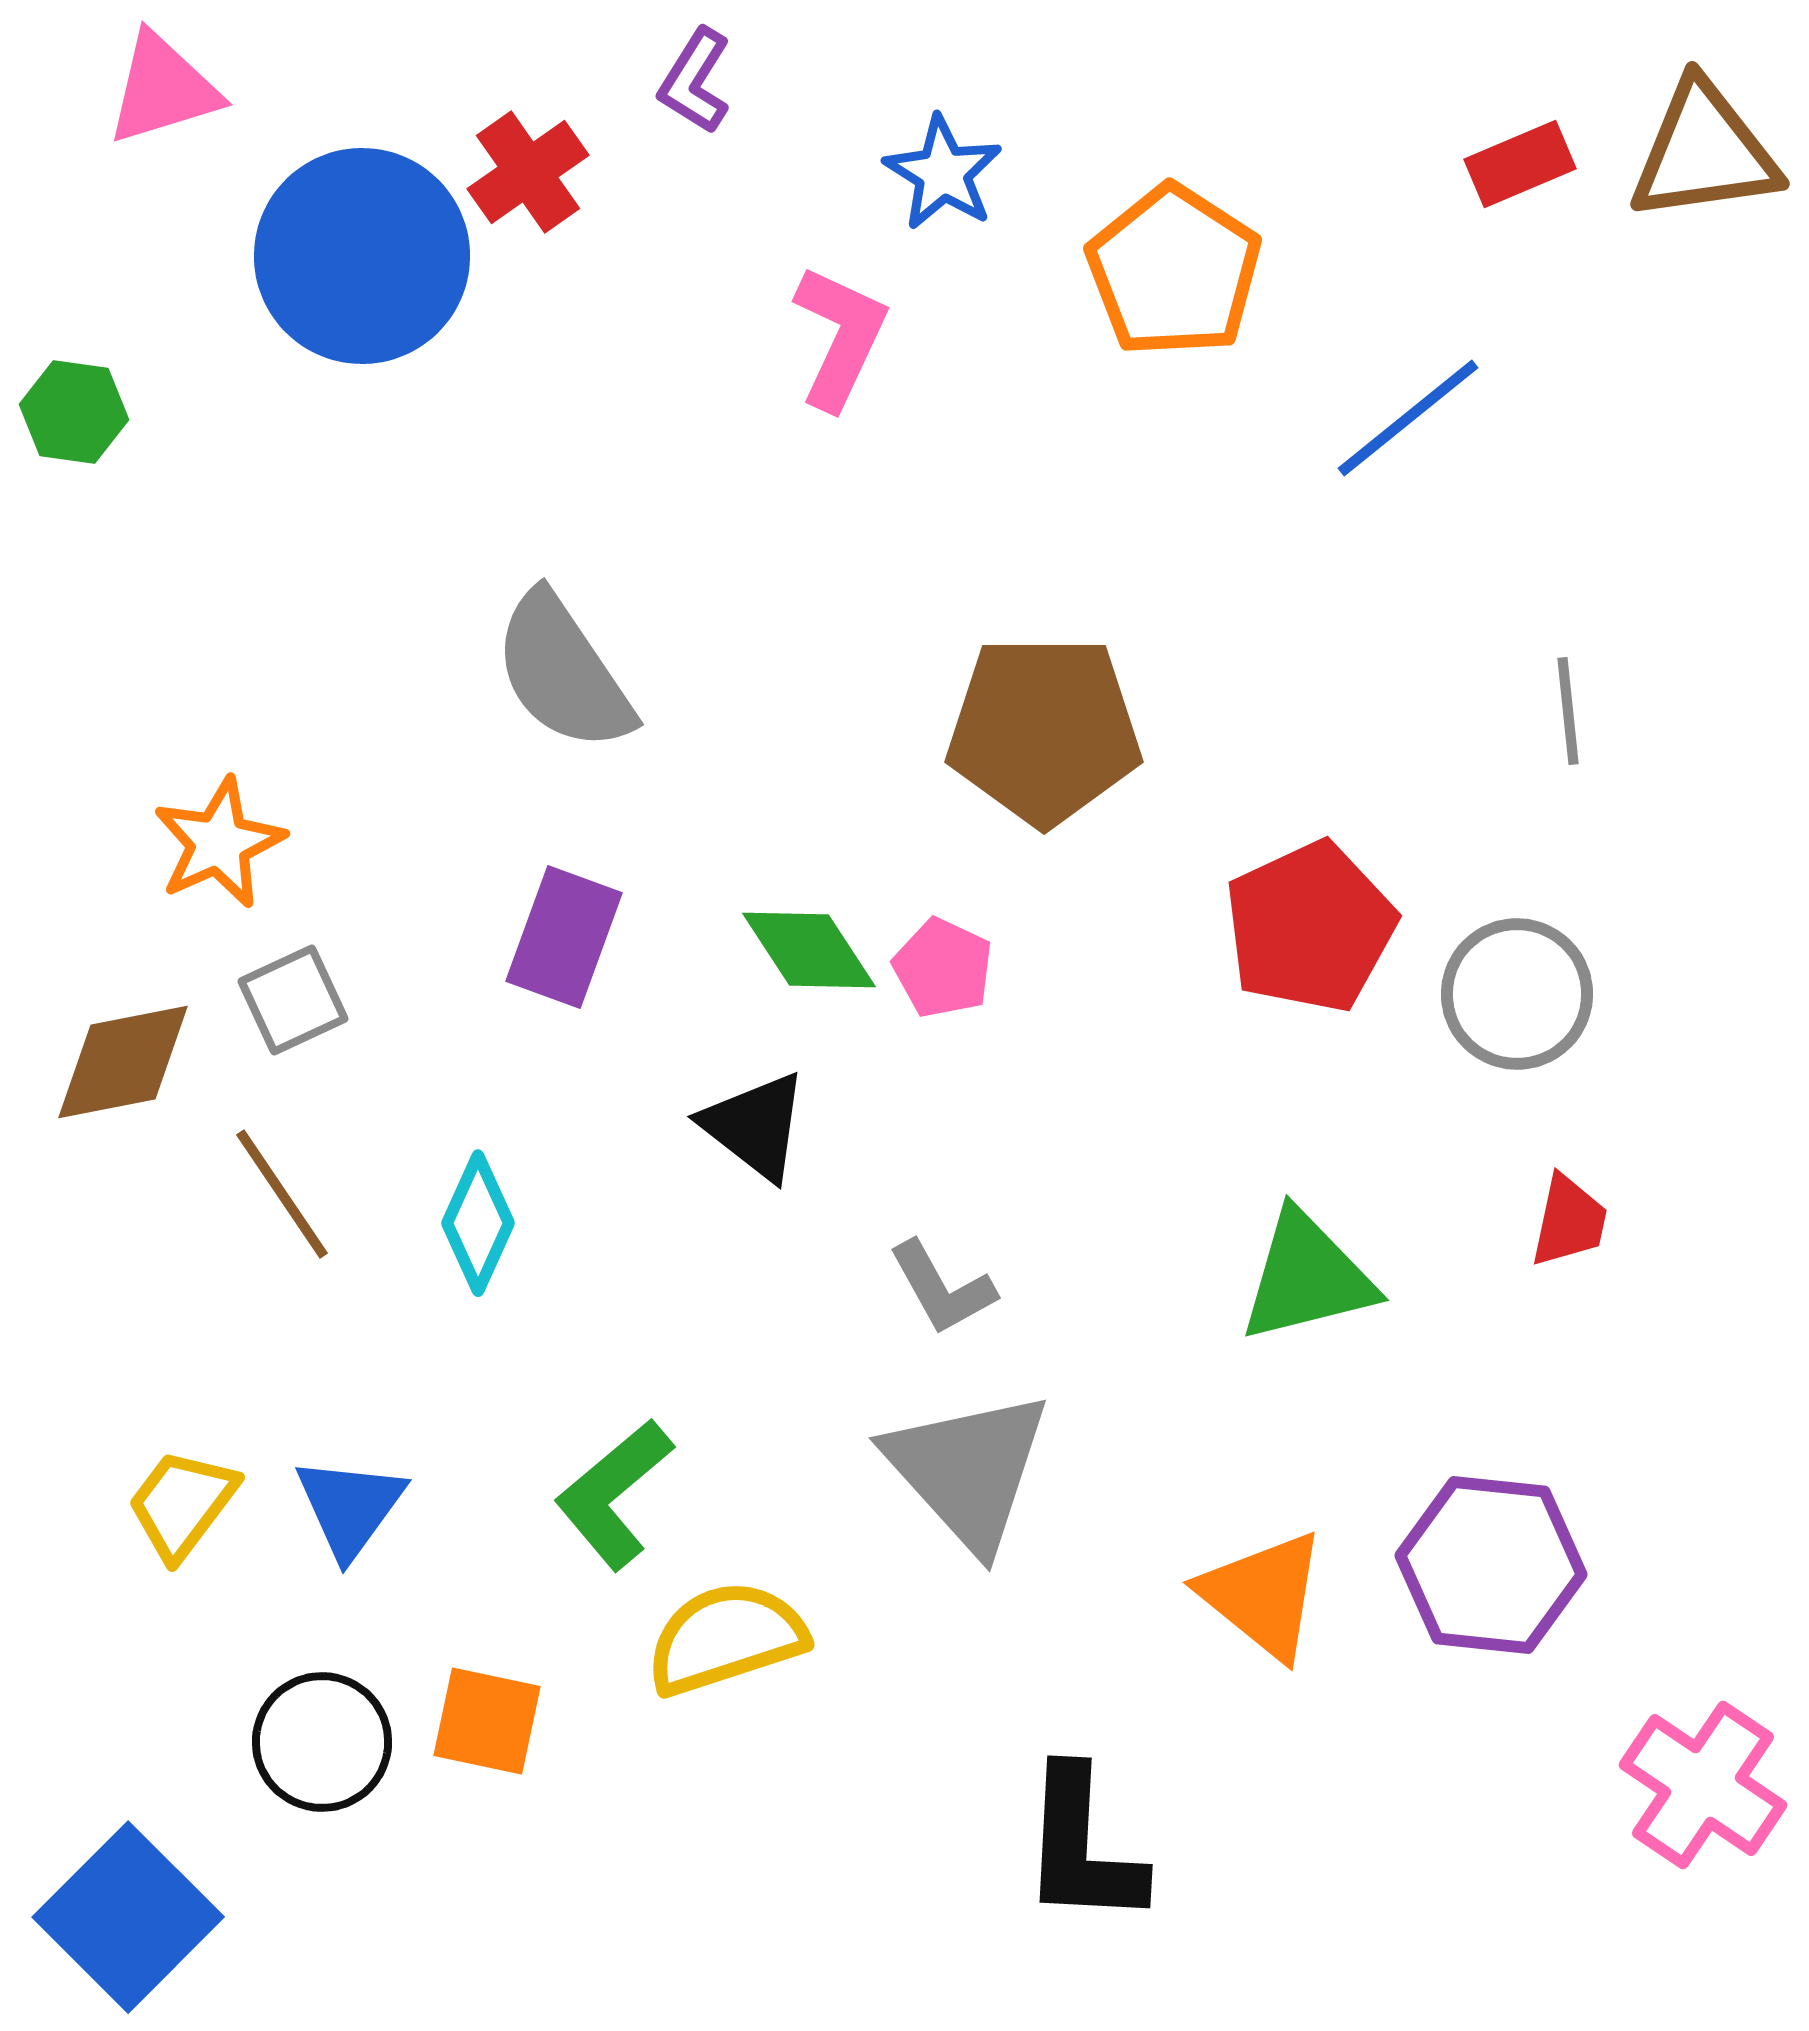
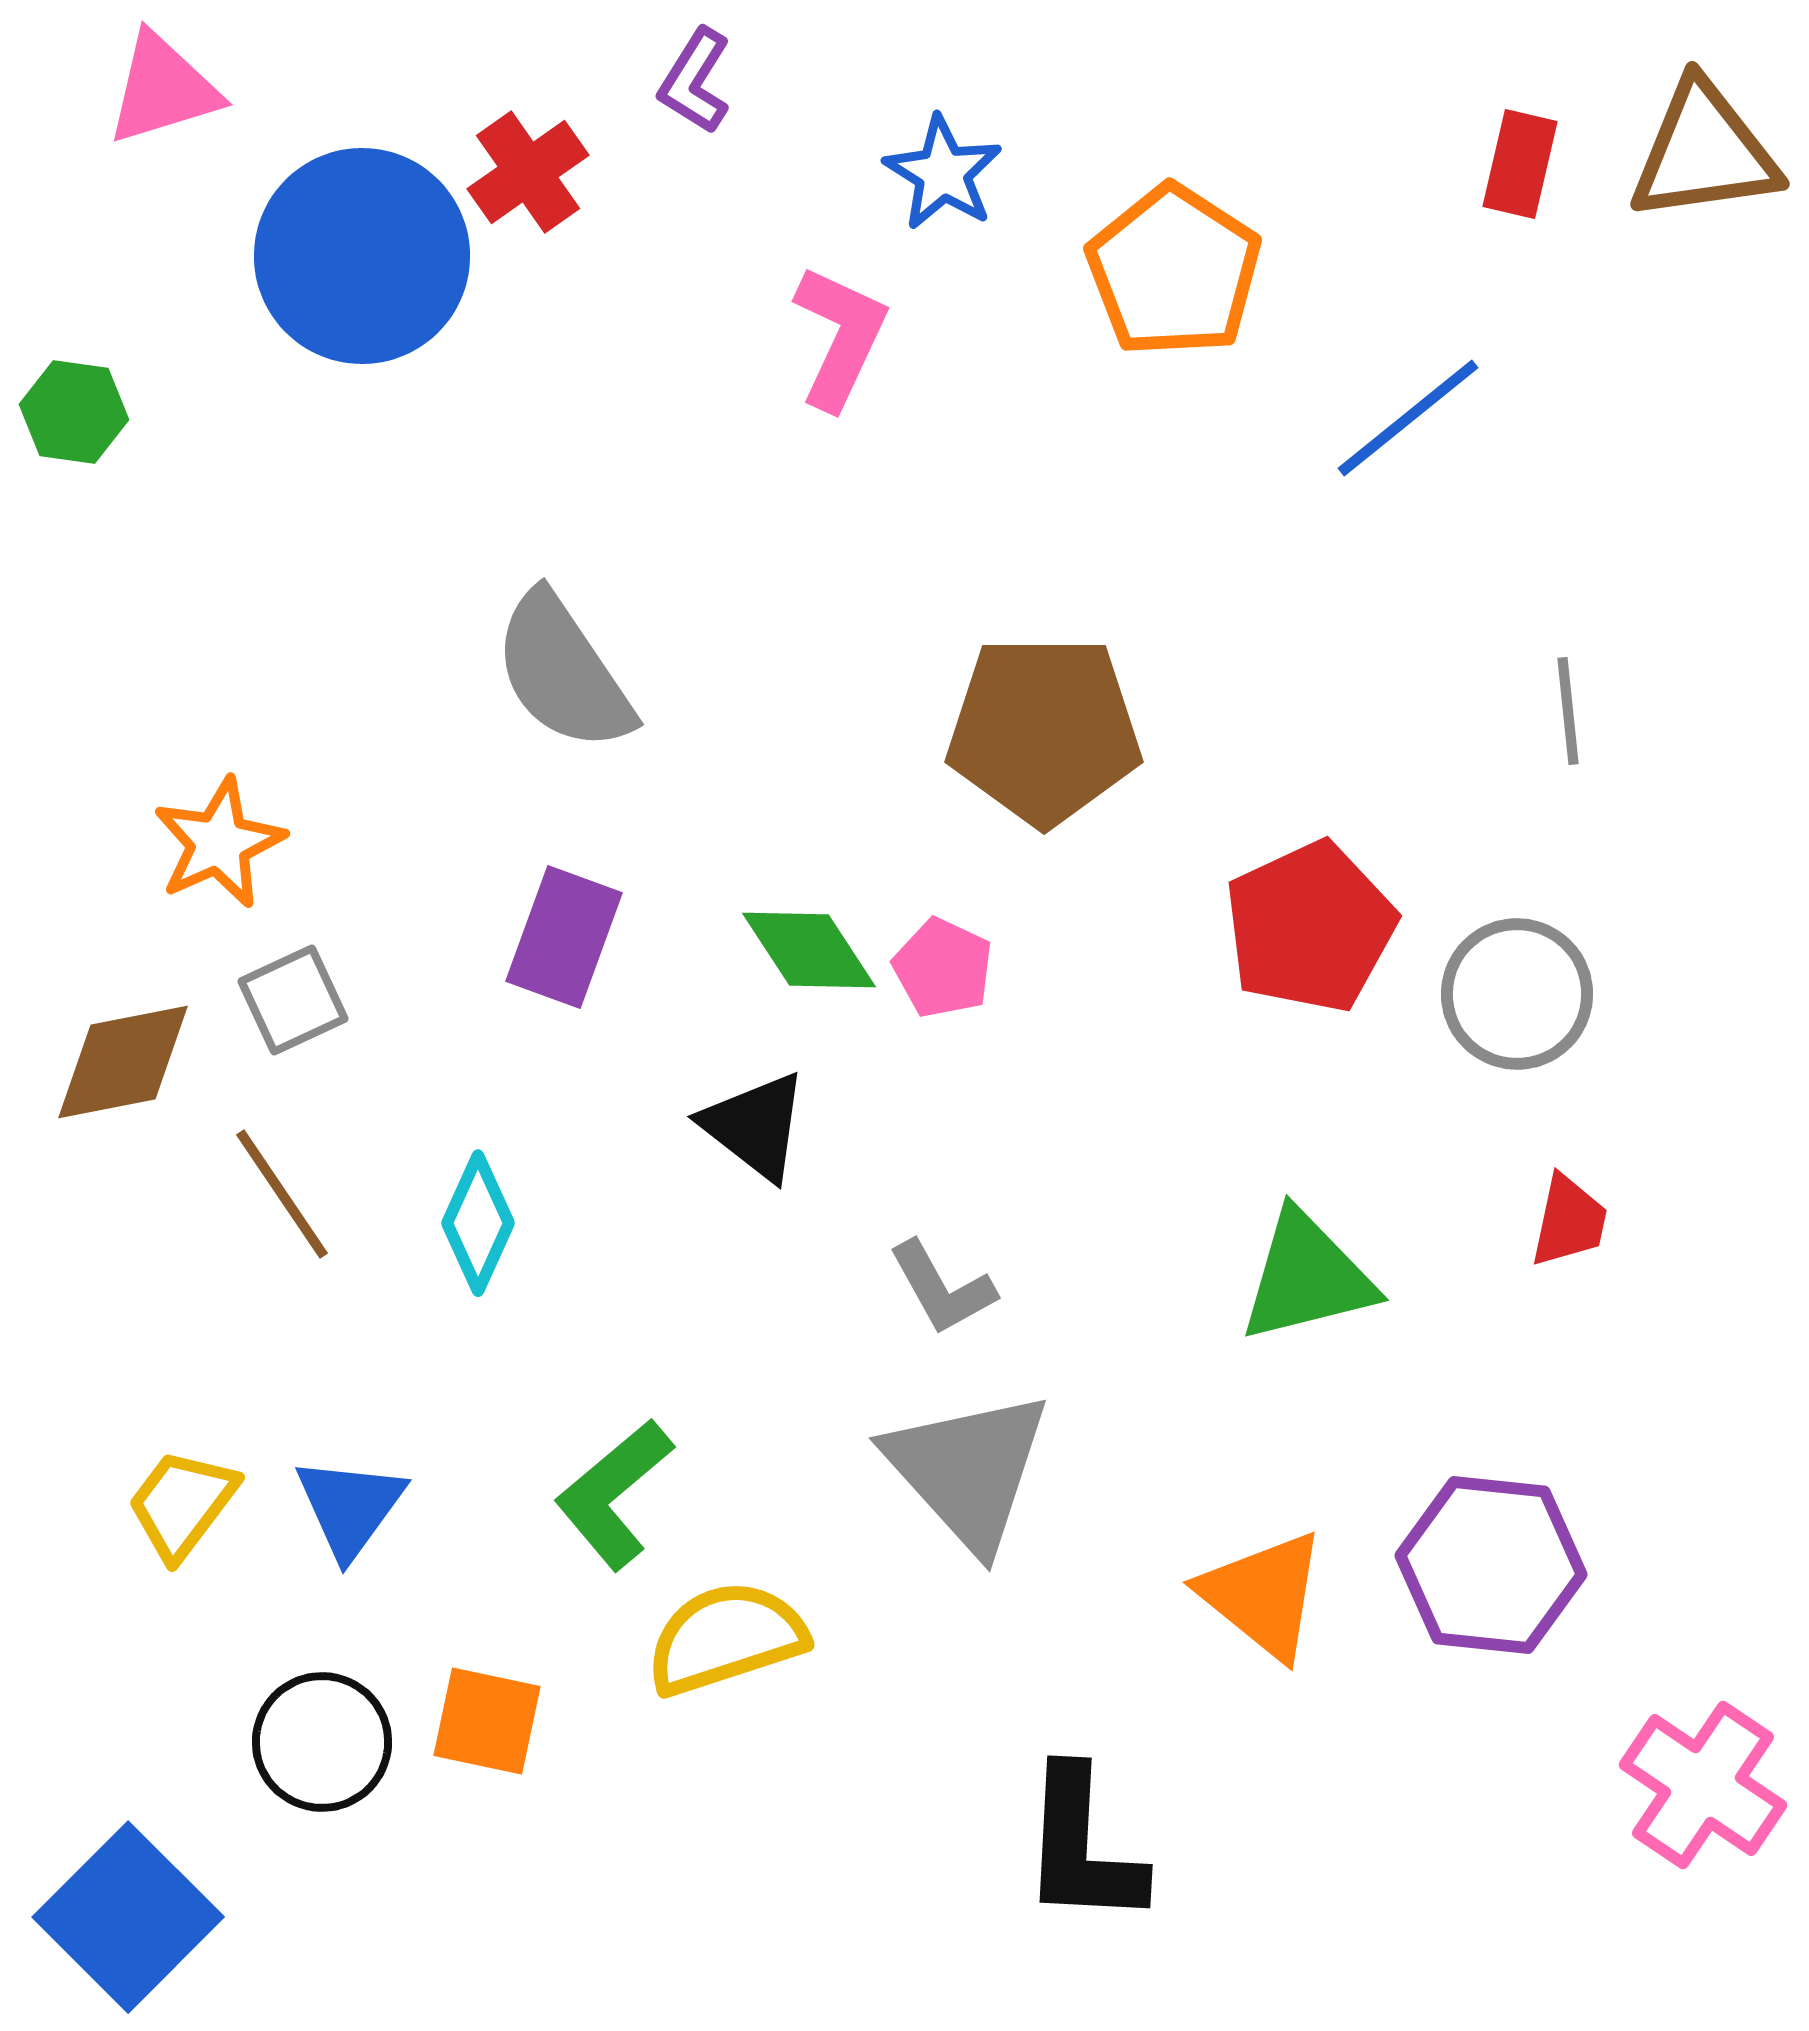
red rectangle: rotated 54 degrees counterclockwise
